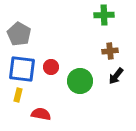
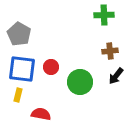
green circle: moved 1 px down
